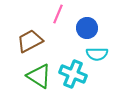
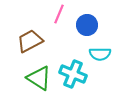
pink line: moved 1 px right
blue circle: moved 3 px up
cyan semicircle: moved 3 px right
green triangle: moved 2 px down
